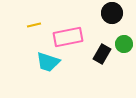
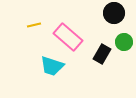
black circle: moved 2 px right
pink rectangle: rotated 52 degrees clockwise
green circle: moved 2 px up
cyan trapezoid: moved 4 px right, 4 px down
